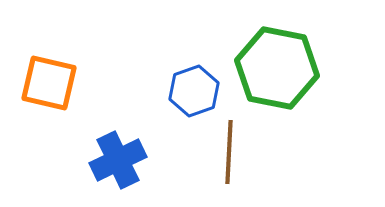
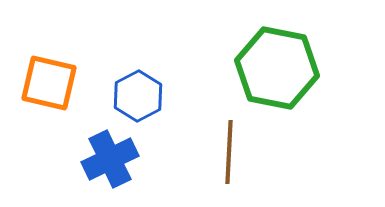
blue hexagon: moved 56 px left, 5 px down; rotated 9 degrees counterclockwise
blue cross: moved 8 px left, 1 px up
